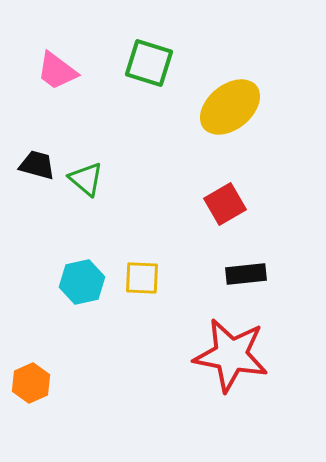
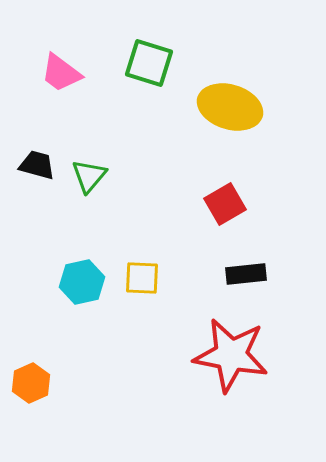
pink trapezoid: moved 4 px right, 2 px down
yellow ellipse: rotated 56 degrees clockwise
green triangle: moved 3 px right, 3 px up; rotated 30 degrees clockwise
